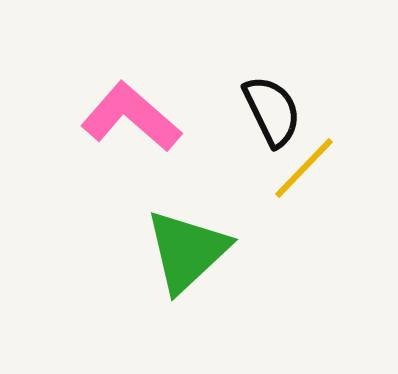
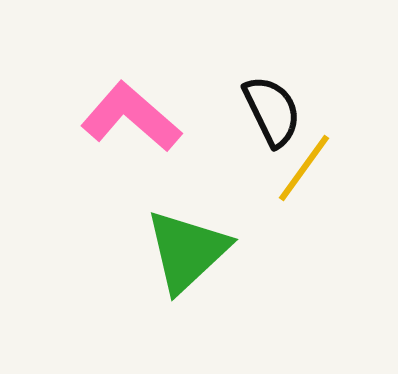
yellow line: rotated 8 degrees counterclockwise
